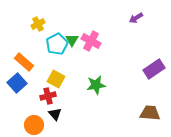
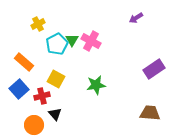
blue square: moved 2 px right, 6 px down
red cross: moved 6 px left
